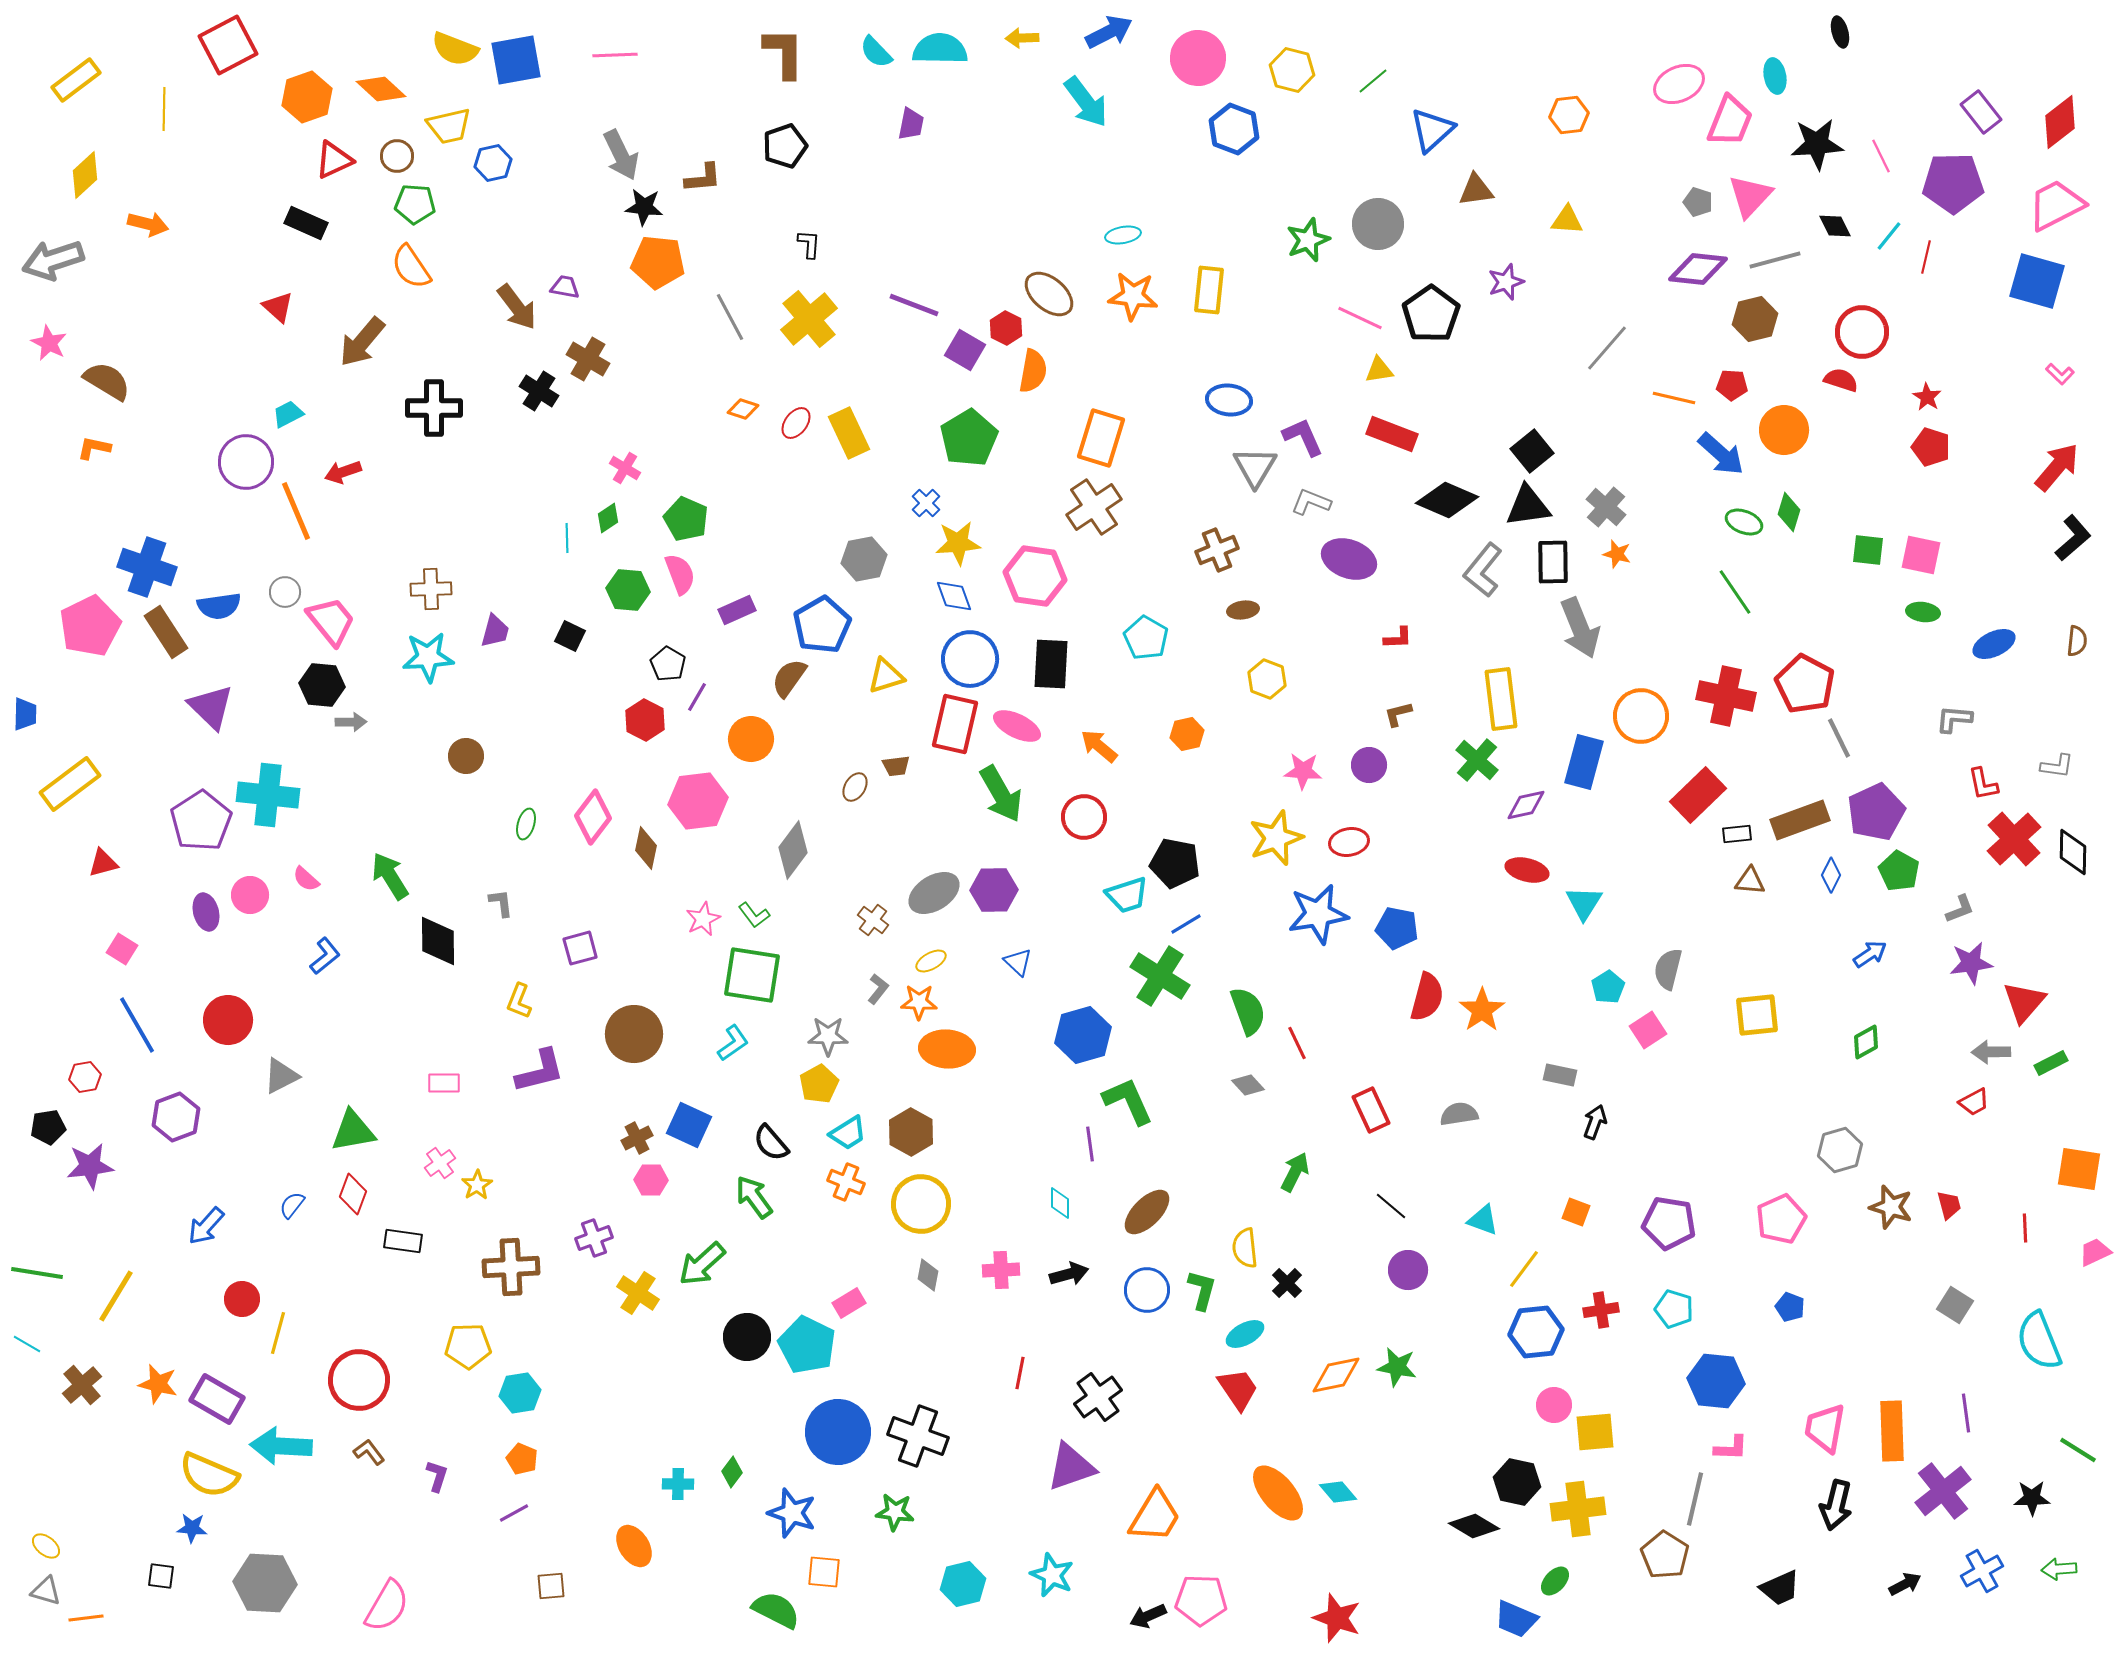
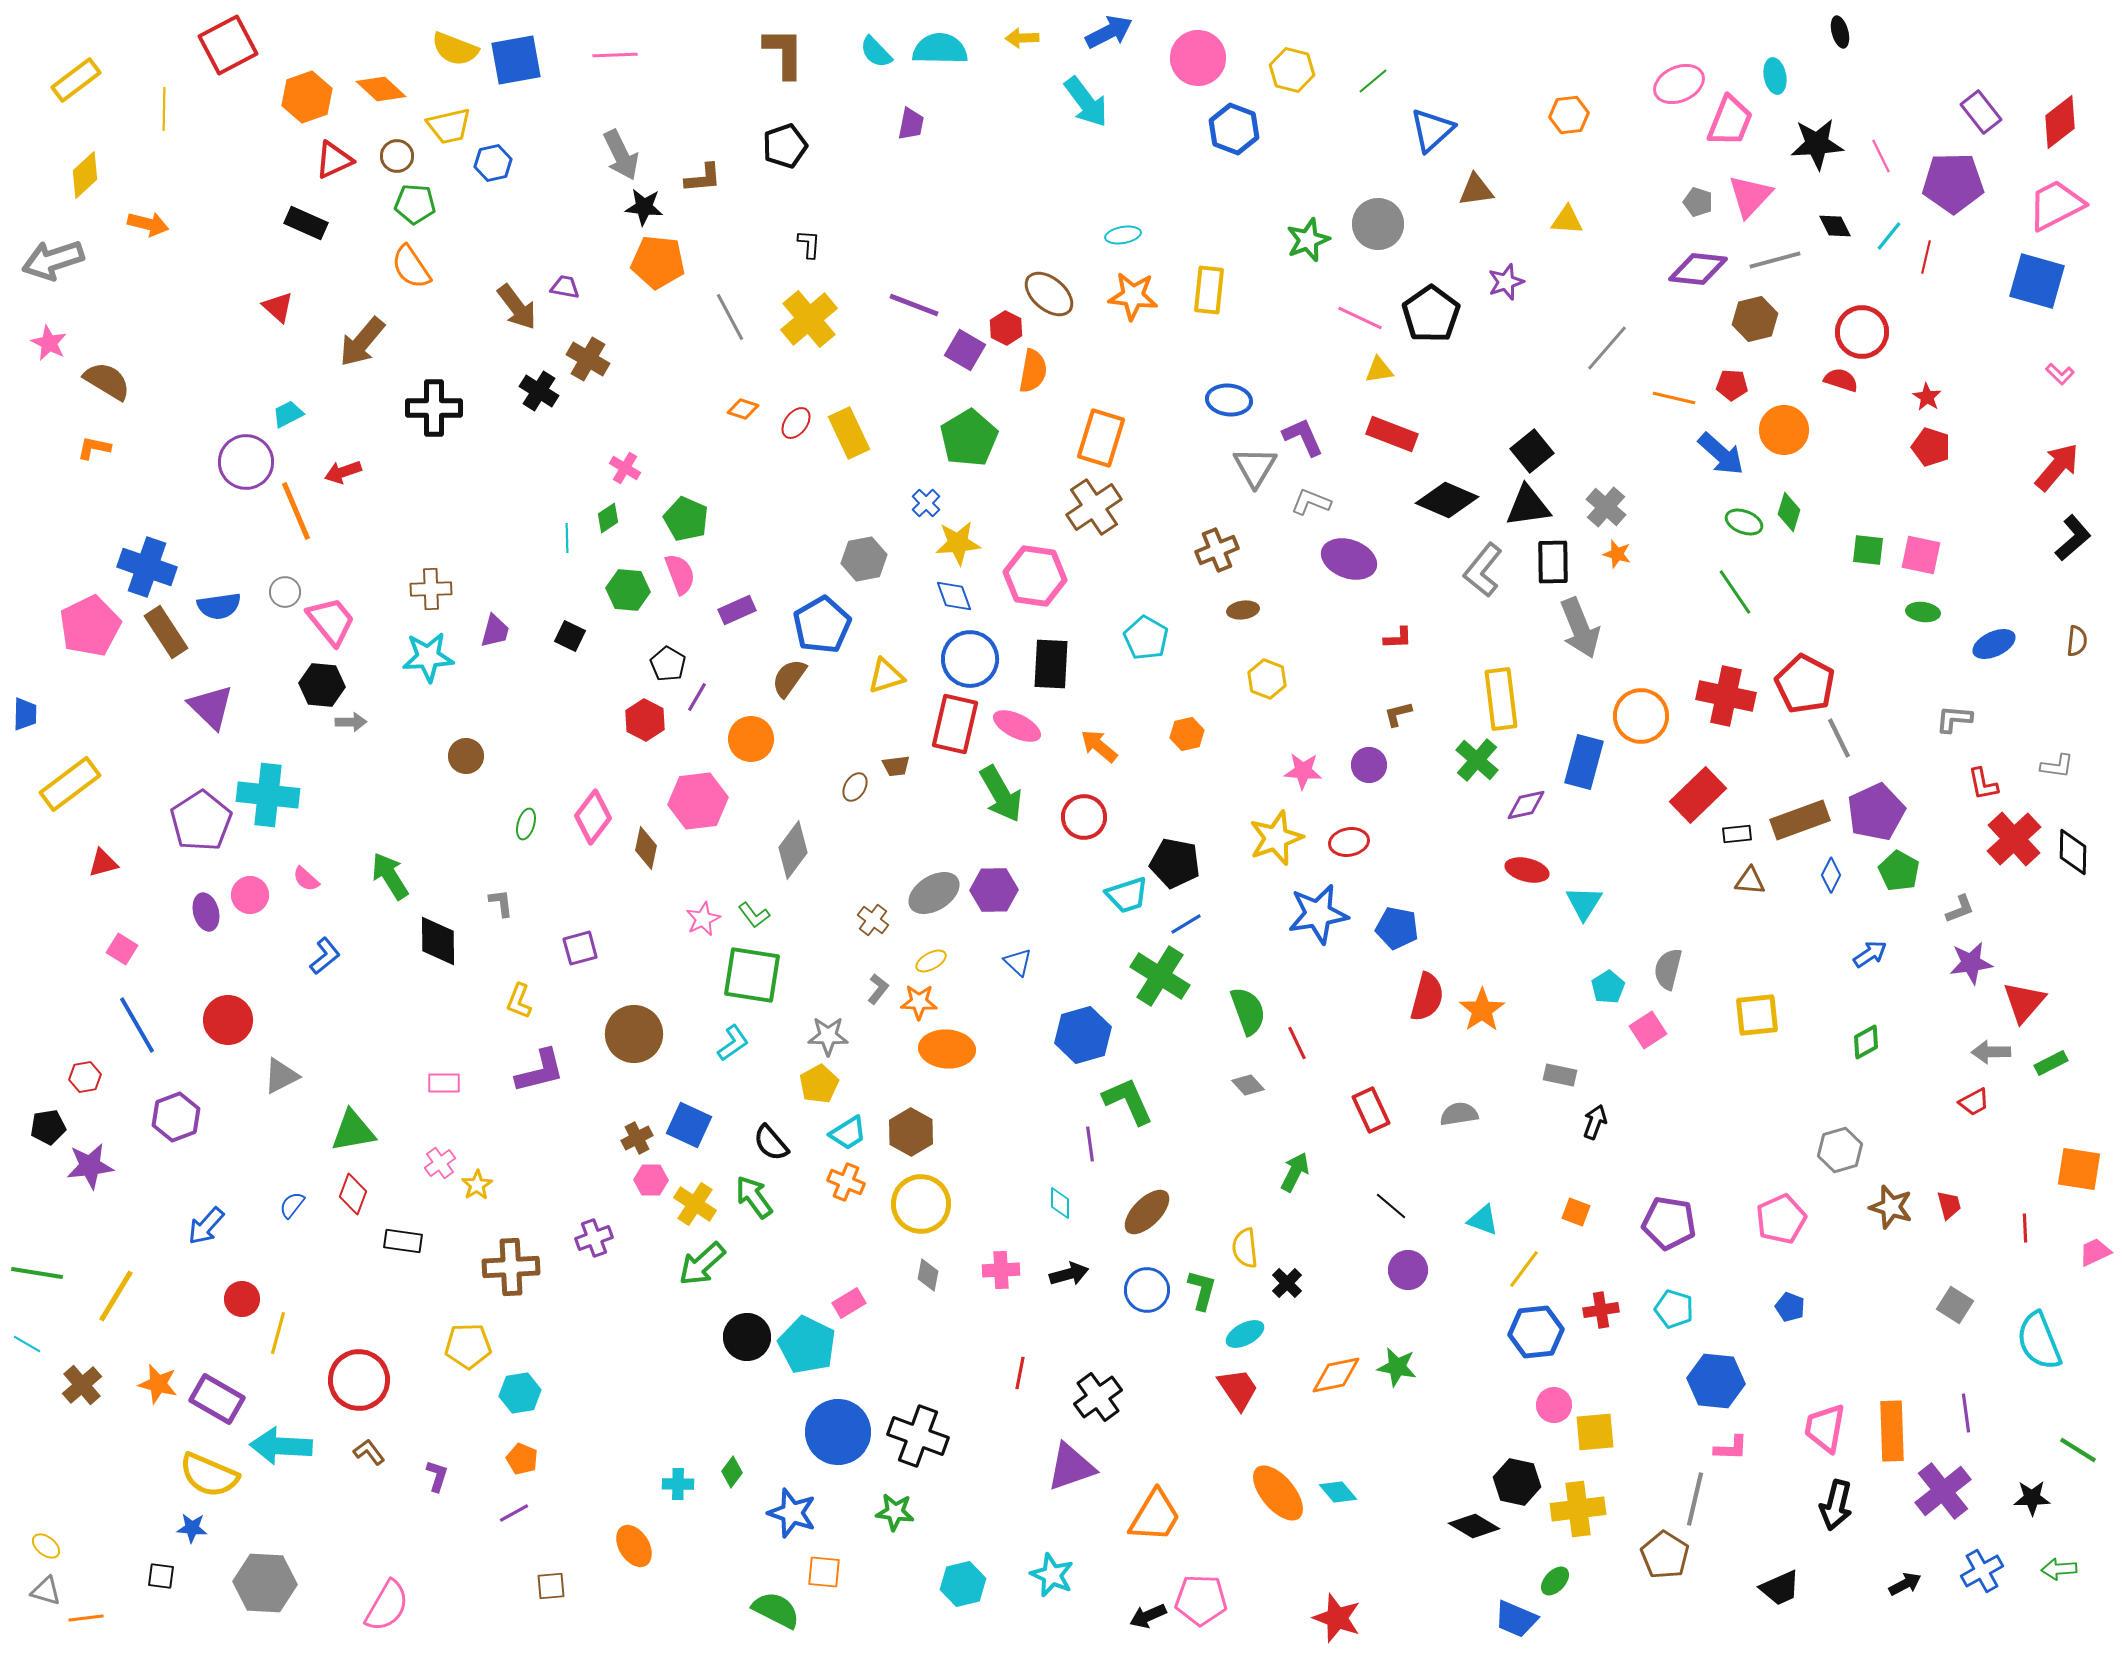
yellow cross at (638, 1293): moved 57 px right, 89 px up
